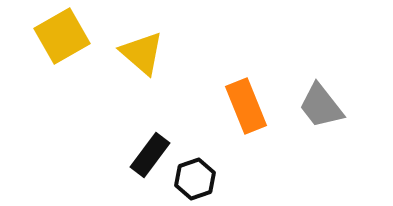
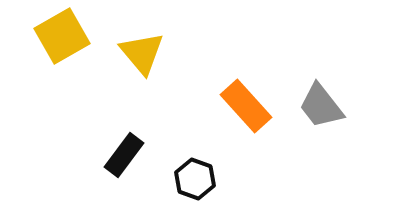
yellow triangle: rotated 9 degrees clockwise
orange rectangle: rotated 20 degrees counterclockwise
black rectangle: moved 26 px left
black hexagon: rotated 21 degrees counterclockwise
